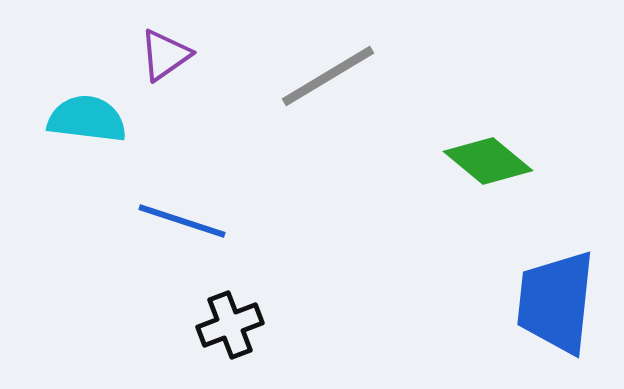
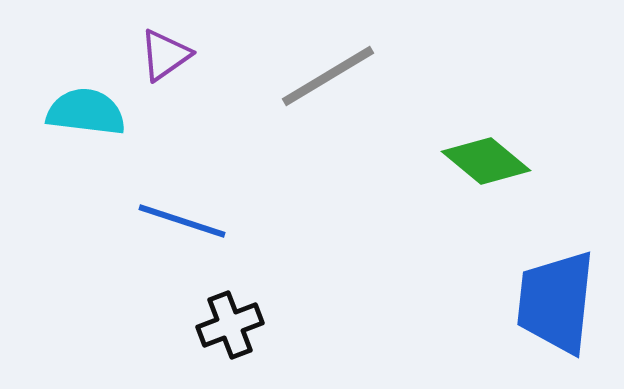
cyan semicircle: moved 1 px left, 7 px up
green diamond: moved 2 px left
